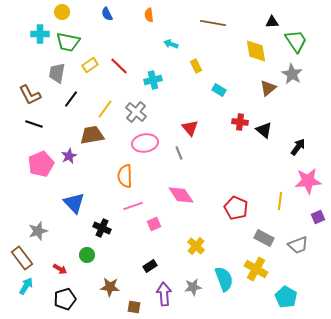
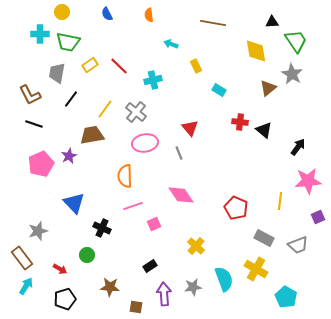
brown square at (134, 307): moved 2 px right
